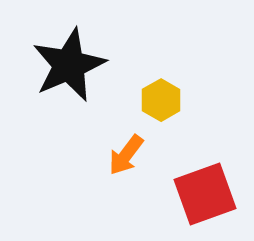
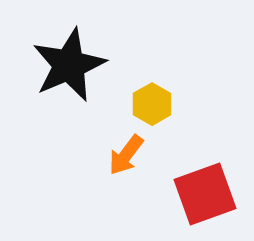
yellow hexagon: moved 9 px left, 4 px down
